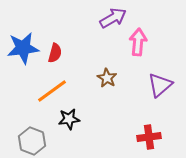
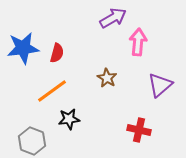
red semicircle: moved 2 px right
red cross: moved 10 px left, 7 px up; rotated 20 degrees clockwise
